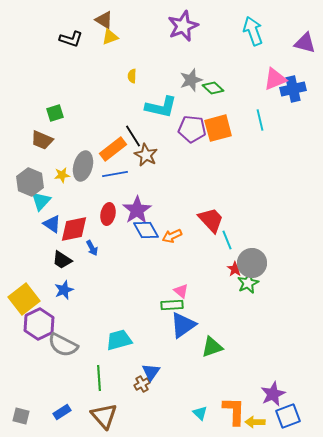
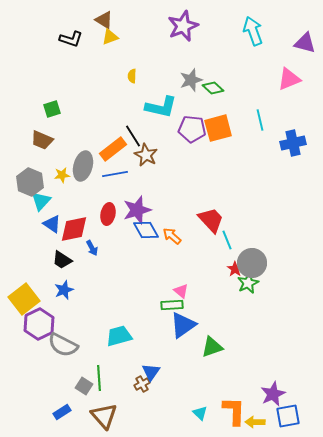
pink triangle at (275, 79): moved 14 px right
blue cross at (293, 89): moved 54 px down
green square at (55, 113): moved 3 px left, 4 px up
purple star at (137, 210): rotated 16 degrees clockwise
orange arrow at (172, 236): rotated 66 degrees clockwise
cyan trapezoid at (119, 340): moved 4 px up
gray square at (21, 416): moved 63 px right, 30 px up; rotated 18 degrees clockwise
blue square at (288, 416): rotated 10 degrees clockwise
